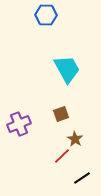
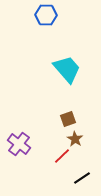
cyan trapezoid: rotated 12 degrees counterclockwise
brown square: moved 7 px right, 5 px down
purple cross: moved 20 px down; rotated 30 degrees counterclockwise
